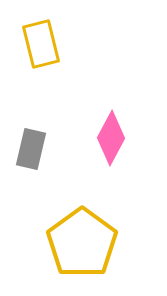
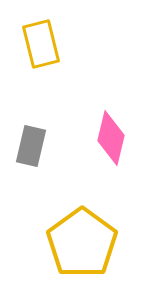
pink diamond: rotated 14 degrees counterclockwise
gray rectangle: moved 3 px up
